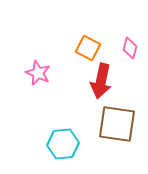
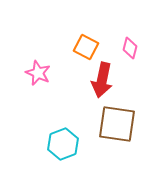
orange square: moved 2 px left, 1 px up
red arrow: moved 1 px right, 1 px up
cyan hexagon: rotated 16 degrees counterclockwise
